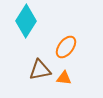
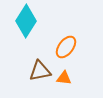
brown triangle: moved 1 px down
